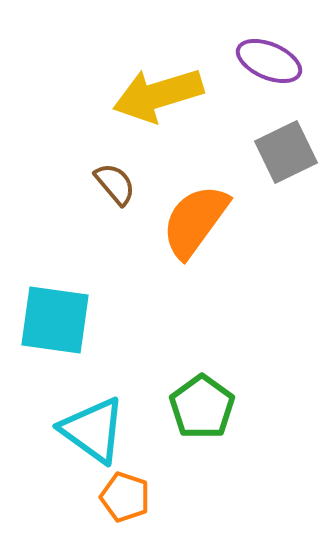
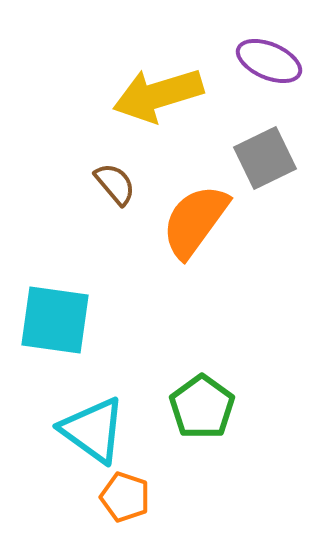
gray square: moved 21 px left, 6 px down
